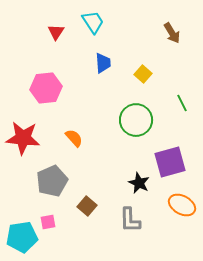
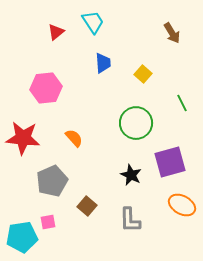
red triangle: rotated 18 degrees clockwise
green circle: moved 3 px down
black star: moved 8 px left, 8 px up
